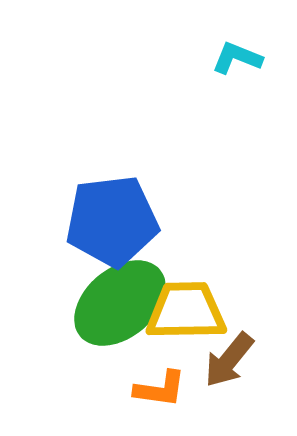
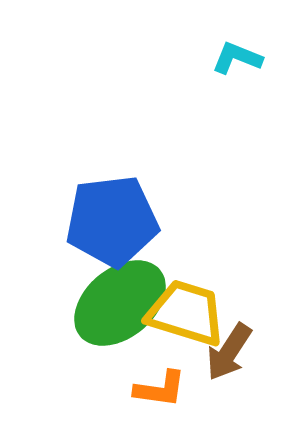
yellow trapezoid: moved 2 px down; rotated 18 degrees clockwise
brown arrow: moved 8 px up; rotated 6 degrees counterclockwise
